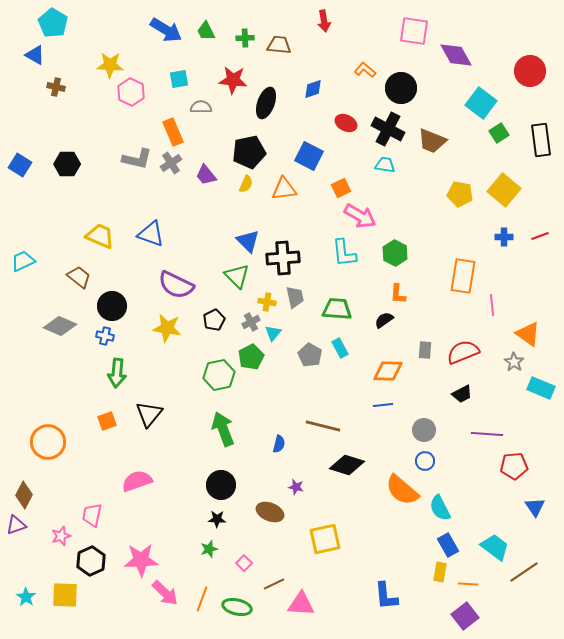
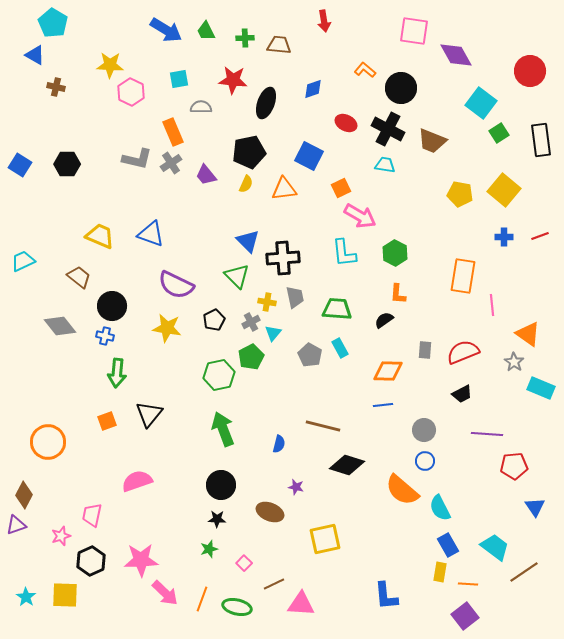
gray diamond at (60, 326): rotated 28 degrees clockwise
